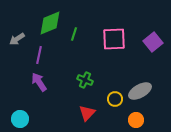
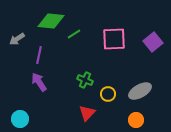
green diamond: moved 1 px right, 2 px up; rotated 28 degrees clockwise
green line: rotated 40 degrees clockwise
yellow circle: moved 7 px left, 5 px up
